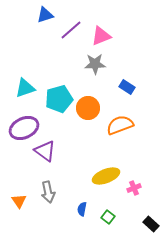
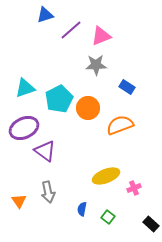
gray star: moved 1 px right, 1 px down
cyan pentagon: rotated 12 degrees counterclockwise
